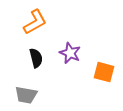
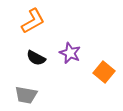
orange L-shape: moved 2 px left, 1 px up
black semicircle: rotated 132 degrees clockwise
orange square: rotated 25 degrees clockwise
